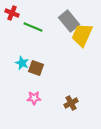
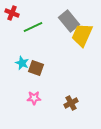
green line: rotated 48 degrees counterclockwise
